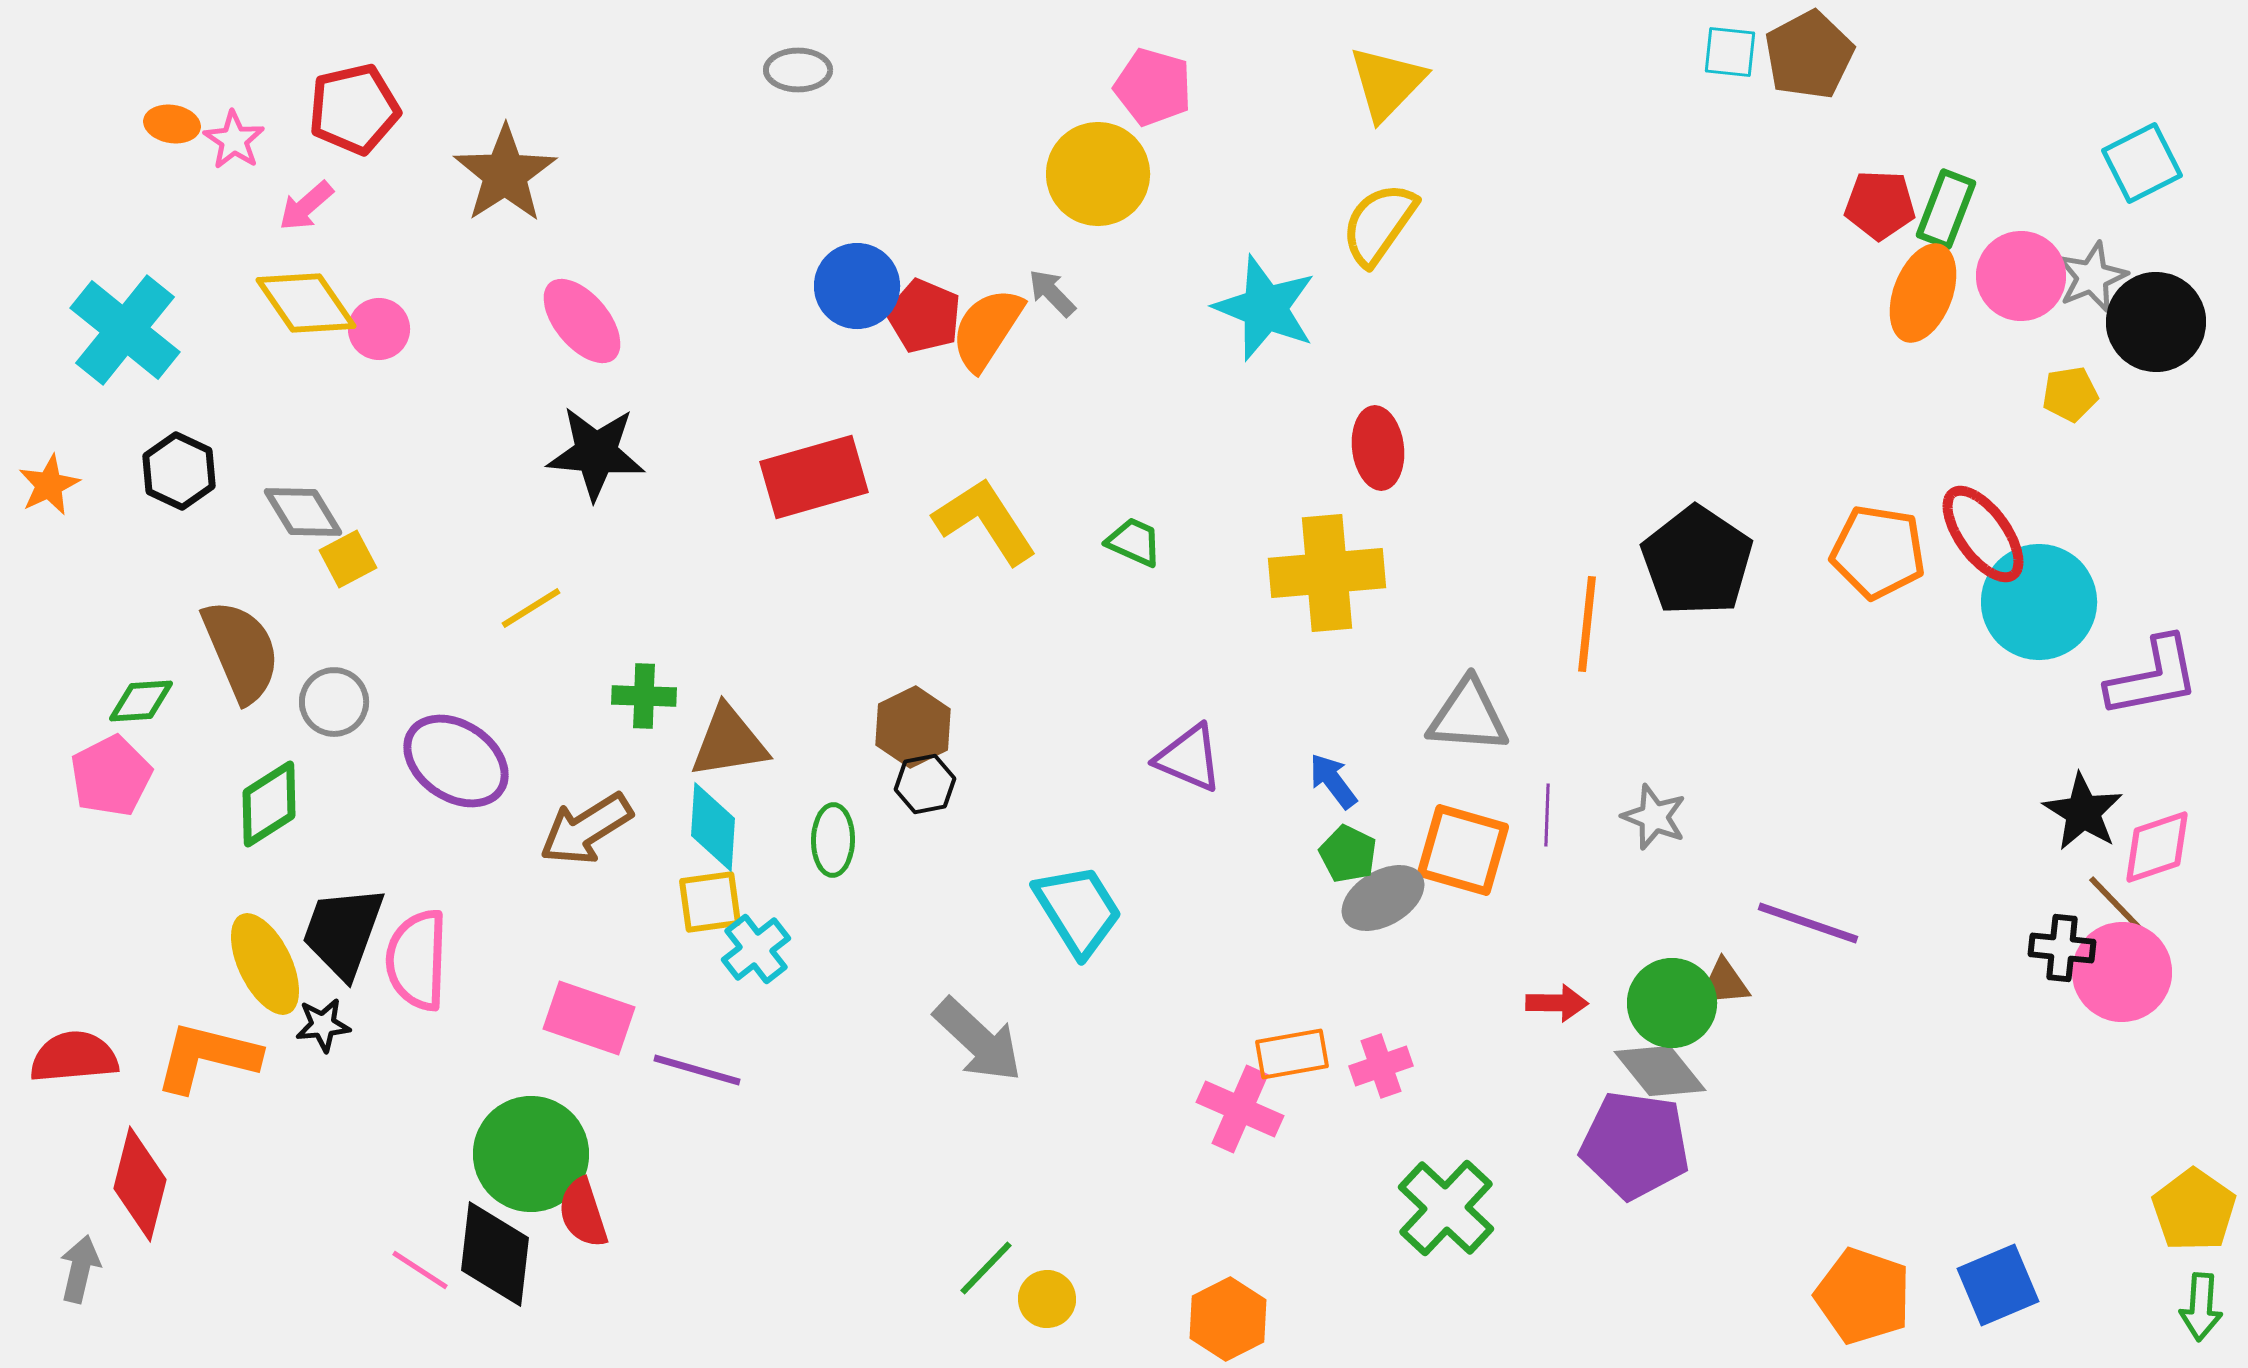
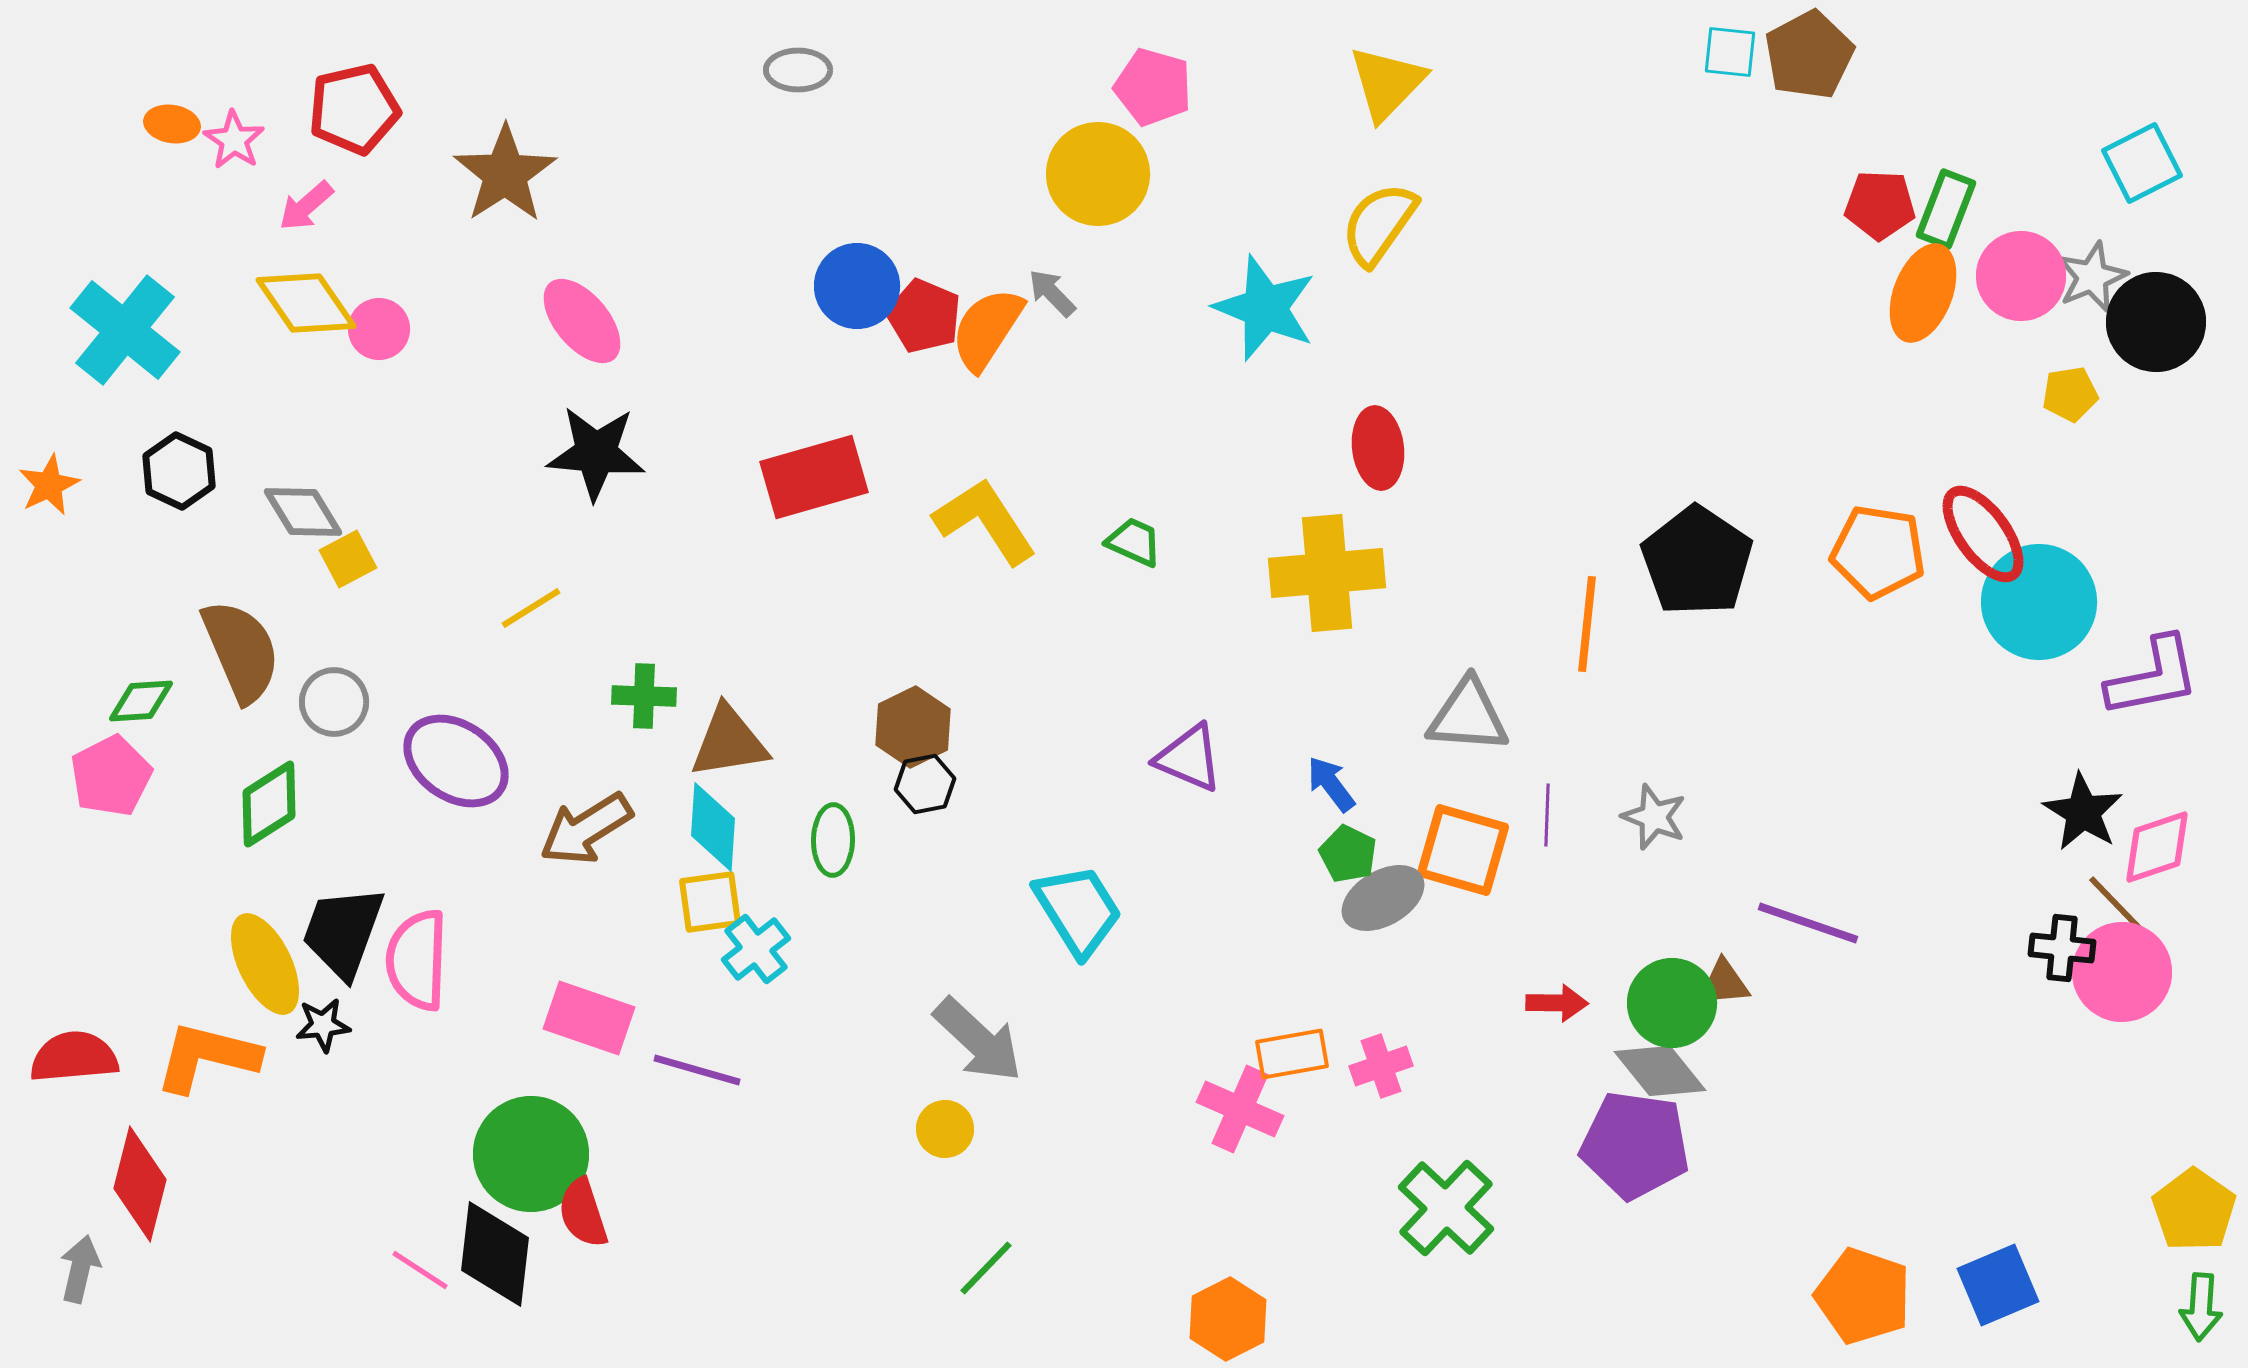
blue arrow at (1333, 781): moved 2 px left, 3 px down
yellow circle at (1047, 1299): moved 102 px left, 170 px up
